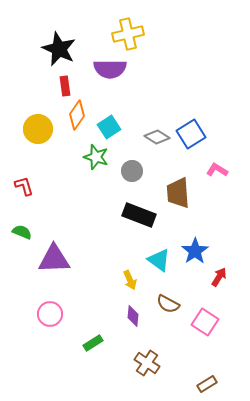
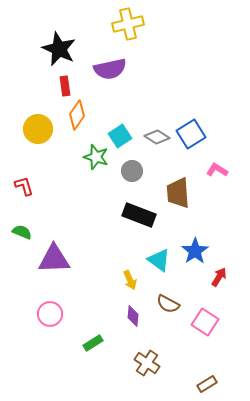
yellow cross: moved 10 px up
purple semicircle: rotated 12 degrees counterclockwise
cyan square: moved 11 px right, 9 px down
